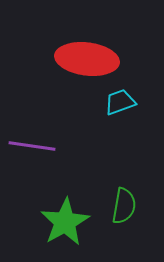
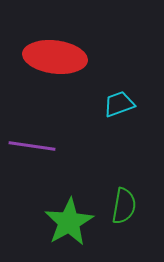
red ellipse: moved 32 px left, 2 px up
cyan trapezoid: moved 1 px left, 2 px down
green star: moved 4 px right
